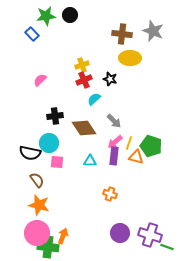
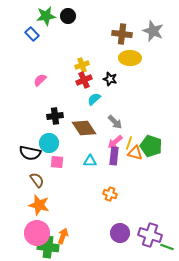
black circle: moved 2 px left, 1 px down
gray arrow: moved 1 px right, 1 px down
orange triangle: moved 1 px left, 4 px up
